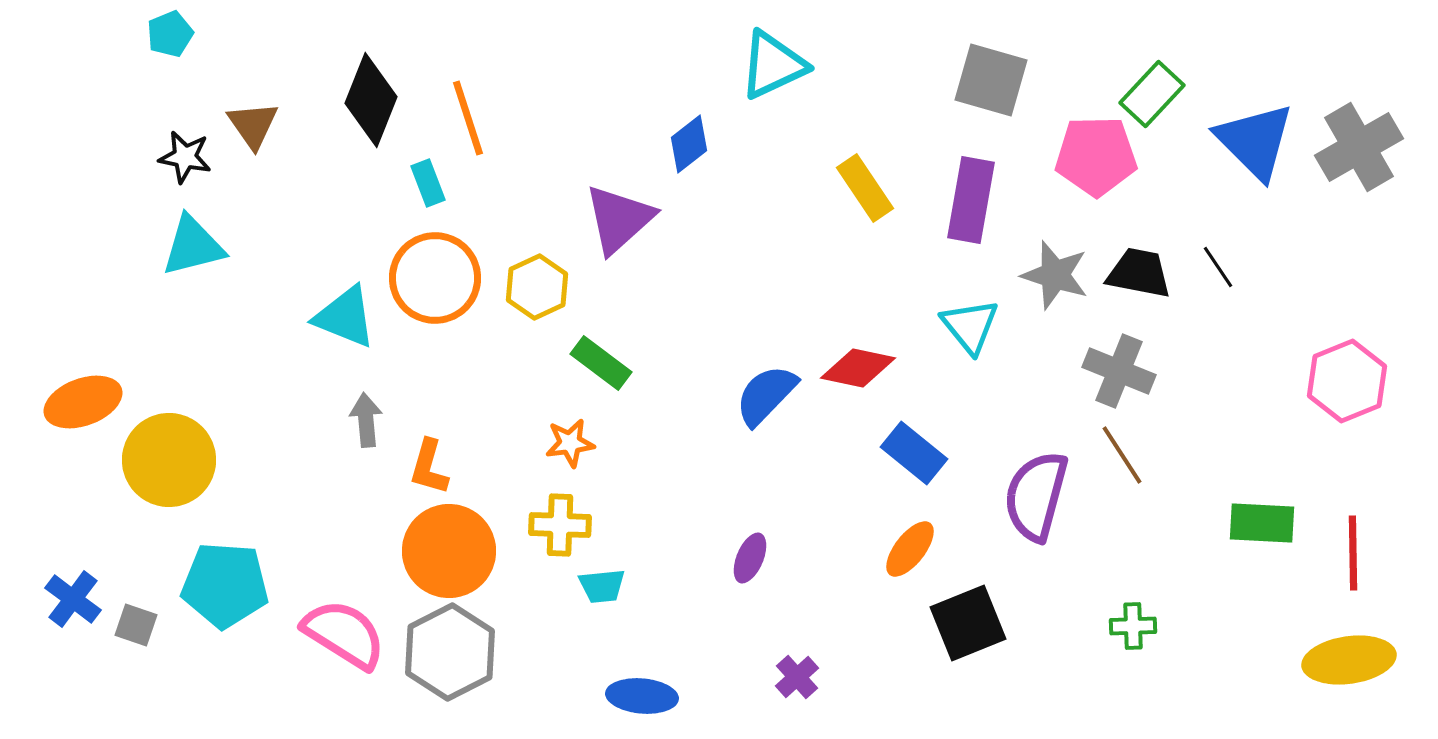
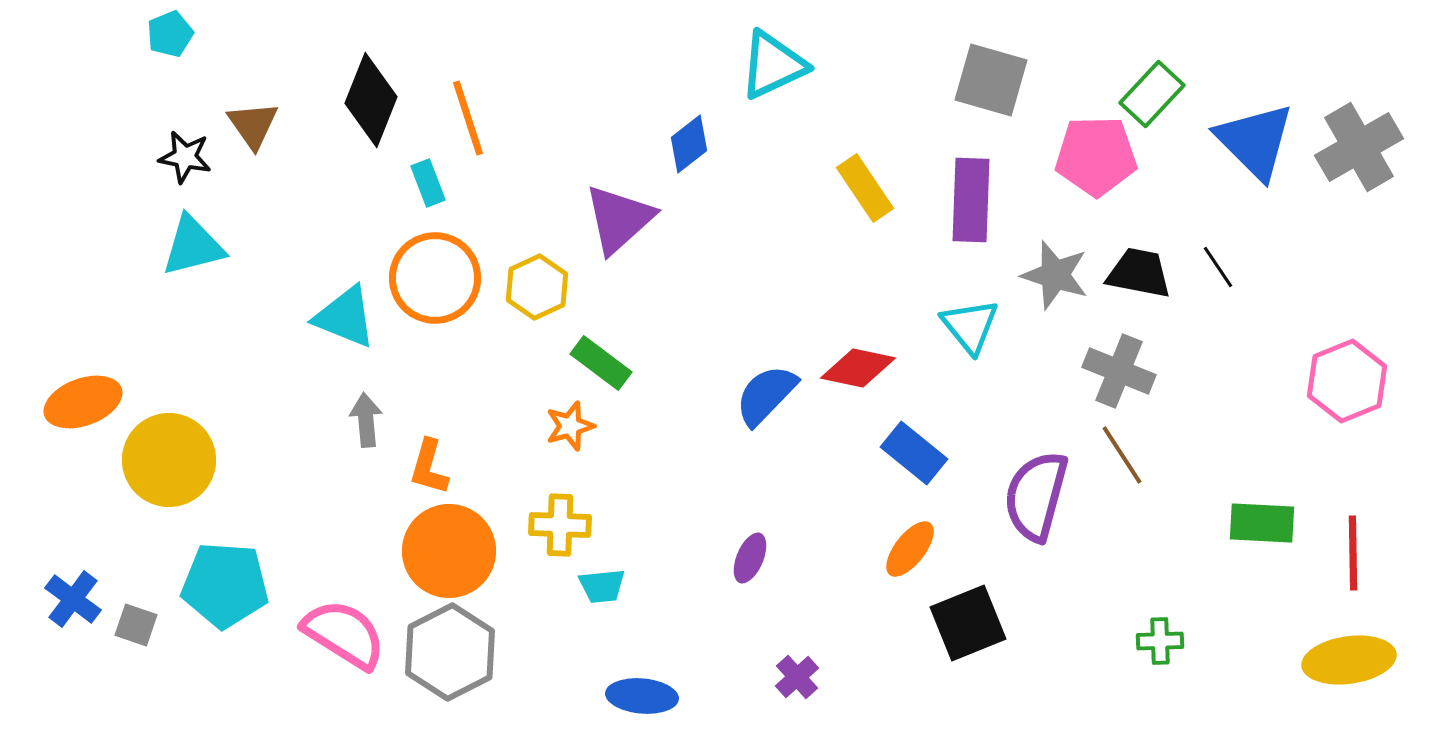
purple rectangle at (971, 200): rotated 8 degrees counterclockwise
orange star at (570, 443): moved 17 px up; rotated 9 degrees counterclockwise
green cross at (1133, 626): moved 27 px right, 15 px down
